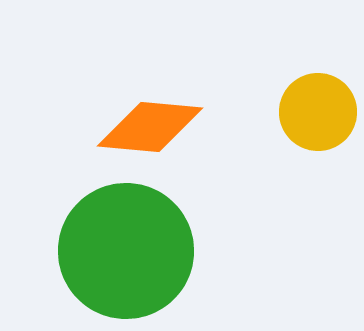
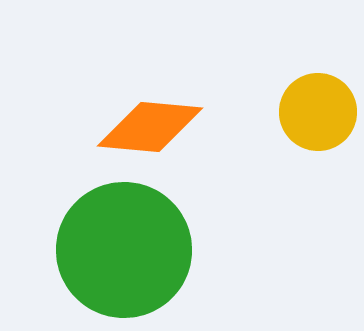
green circle: moved 2 px left, 1 px up
